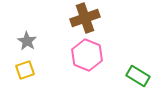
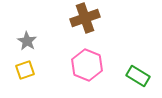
pink hexagon: moved 10 px down
